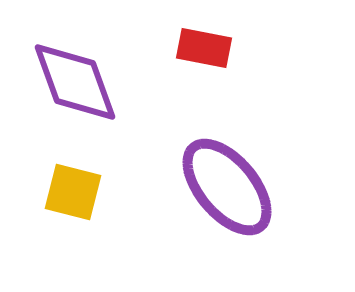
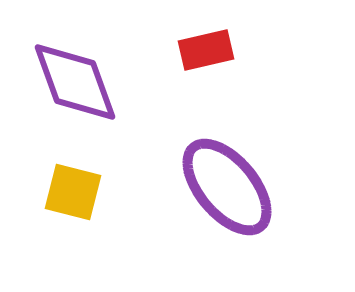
red rectangle: moved 2 px right, 2 px down; rotated 24 degrees counterclockwise
